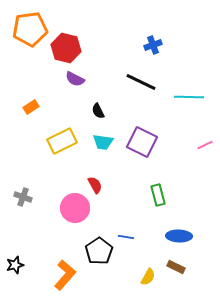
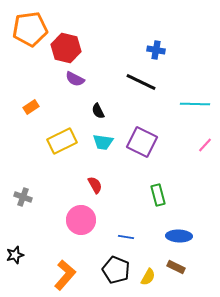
blue cross: moved 3 px right, 5 px down; rotated 30 degrees clockwise
cyan line: moved 6 px right, 7 px down
pink line: rotated 21 degrees counterclockwise
pink circle: moved 6 px right, 12 px down
black pentagon: moved 17 px right, 19 px down; rotated 16 degrees counterclockwise
black star: moved 10 px up
